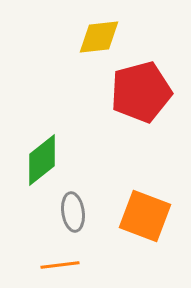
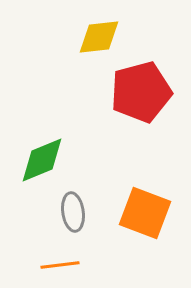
green diamond: rotated 16 degrees clockwise
orange square: moved 3 px up
